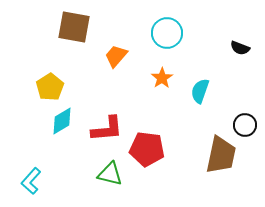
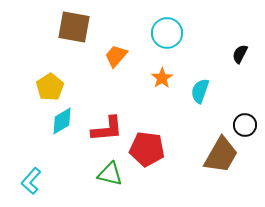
black semicircle: moved 6 px down; rotated 96 degrees clockwise
brown trapezoid: rotated 18 degrees clockwise
